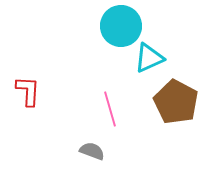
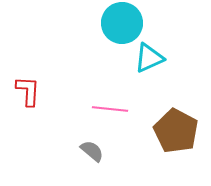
cyan circle: moved 1 px right, 3 px up
brown pentagon: moved 29 px down
pink line: rotated 68 degrees counterclockwise
gray semicircle: rotated 20 degrees clockwise
